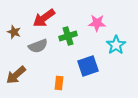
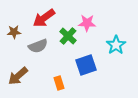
pink star: moved 10 px left
brown star: rotated 24 degrees counterclockwise
green cross: rotated 30 degrees counterclockwise
blue square: moved 2 px left, 1 px up
brown arrow: moved 2 px right, 1 px down
orange rectangle: rotated 24 degrees counterclockwise
